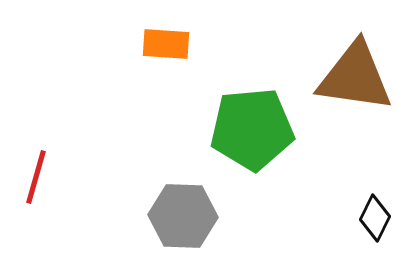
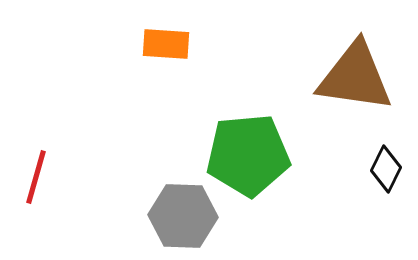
green pentagon: moved 4 px left, 26 px down
black diamond: moved 11 px right, 49 px up
